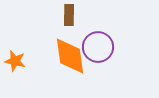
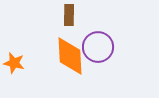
orange diamond: rotated 6 degrees clockwise
orange star: moved 1 px left, 2 px down
